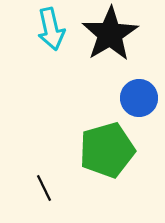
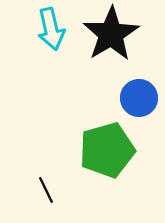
black star: moved 1 px right
black line: moved 2 px right, 2 px down
